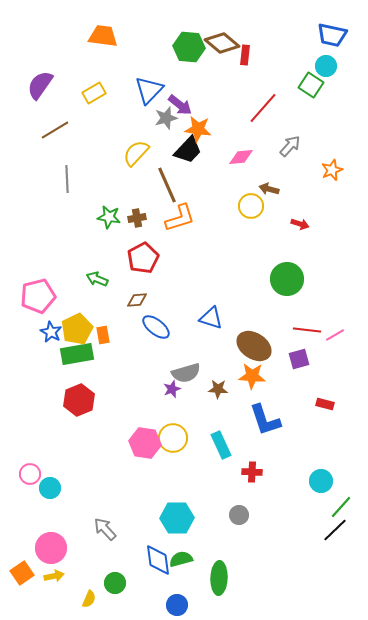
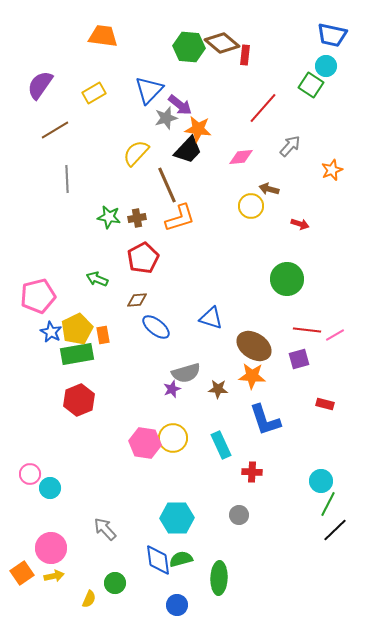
green line at (341, 507): moved 13 px left, 3 px up; rotated 15 degrees counterclockwise
